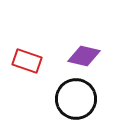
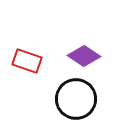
purple diamond: rotated 20 degrees clockwise
